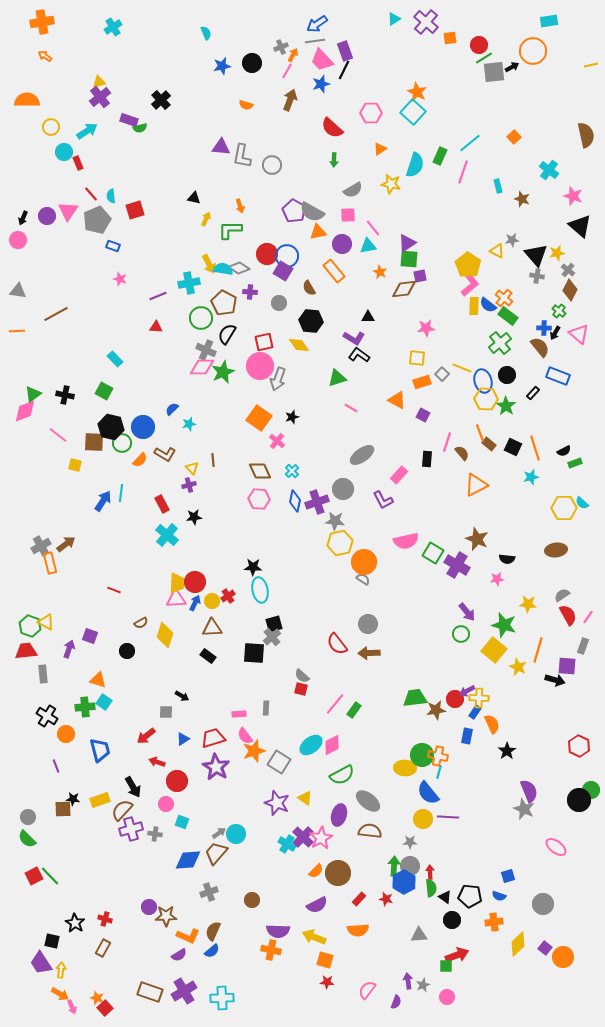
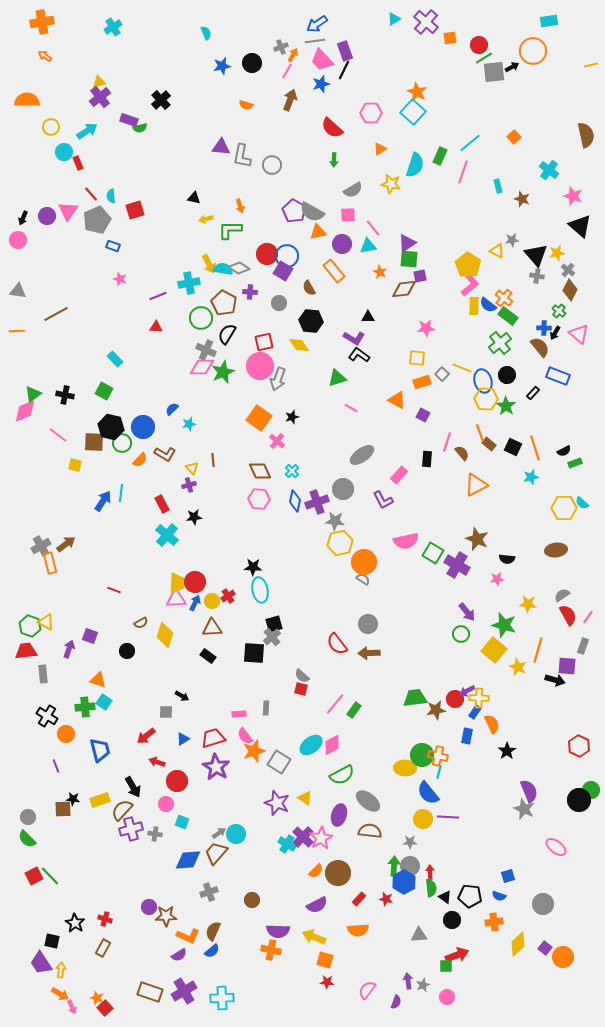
yellow arrow at (206, 219): rotated 128 degrees counterclockwise
